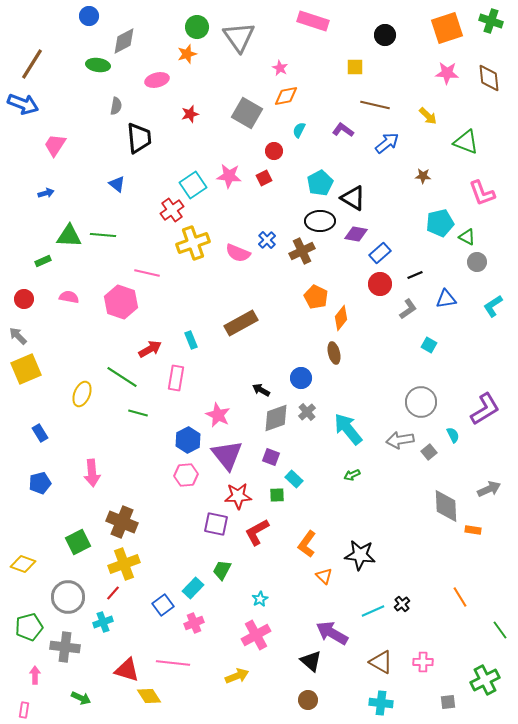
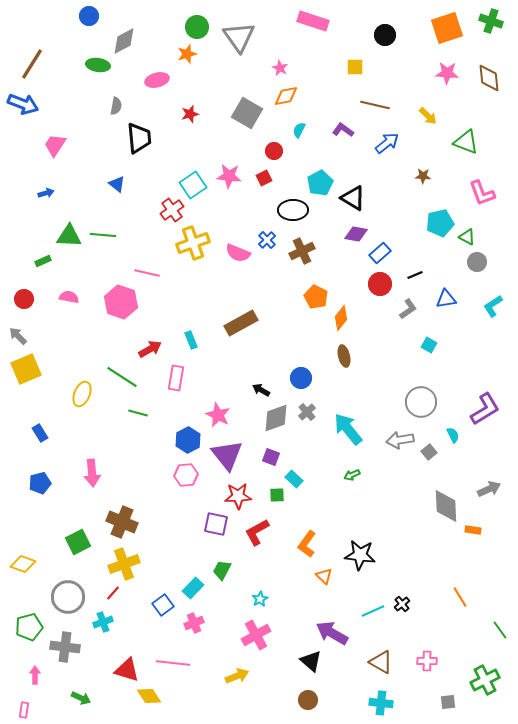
black ellipse at (320, 221): moved 27 px left, 11 px up
brown ellipse at (334, 353): moved 10 px right, 3 px down
pink cross at (423, 662): moved 4 px right, 1 px up
